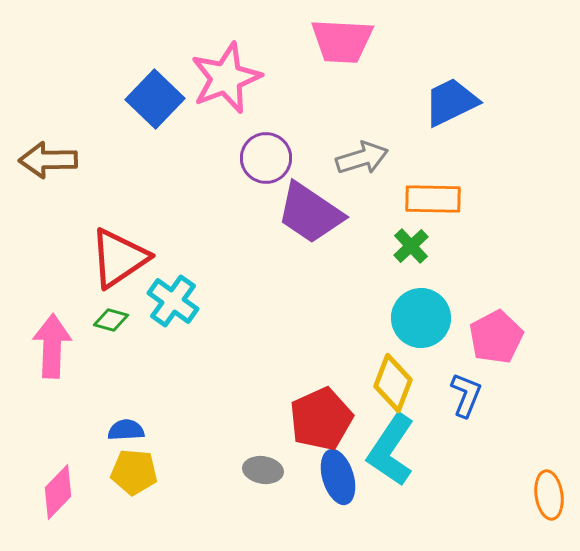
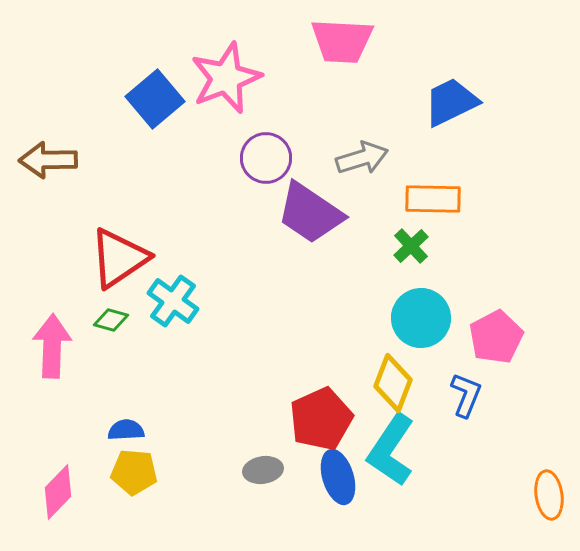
blue square: rotated 6 degrees clockwise
gray ellipse: rotated 18 degrees counterclockwise
